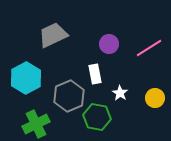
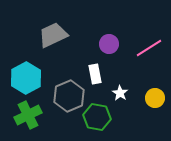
green cross: moved 8 px left, 9 px up
